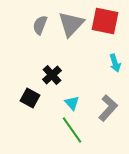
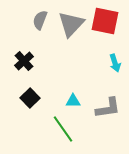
gray semicircle: moved 5 px up
black cross: moved 28 px left, 14 px up
black square: rotated 18 degrees clockwise
cyan triangle: moved 1 px right, 2 px up; rotated 49 degrees counterclockwise
gray L-shape: rotated 40 degrees clockwise
green line: moved 9 px left, 1 px up
